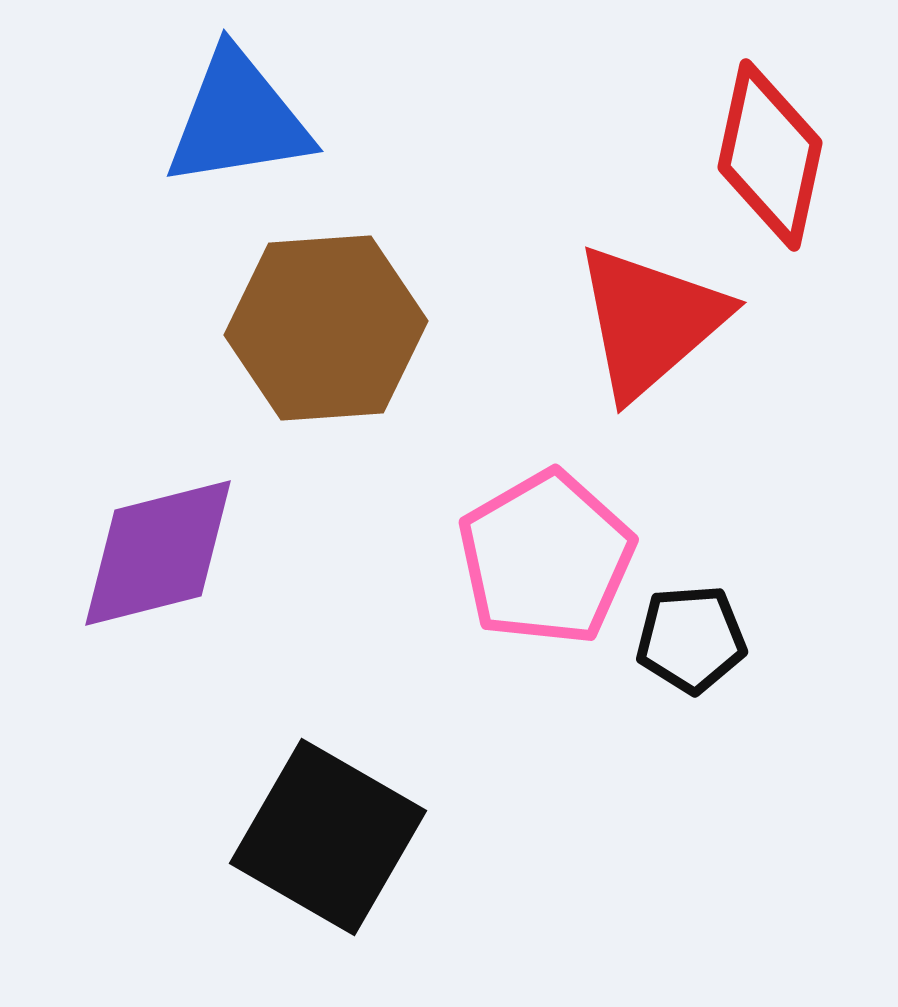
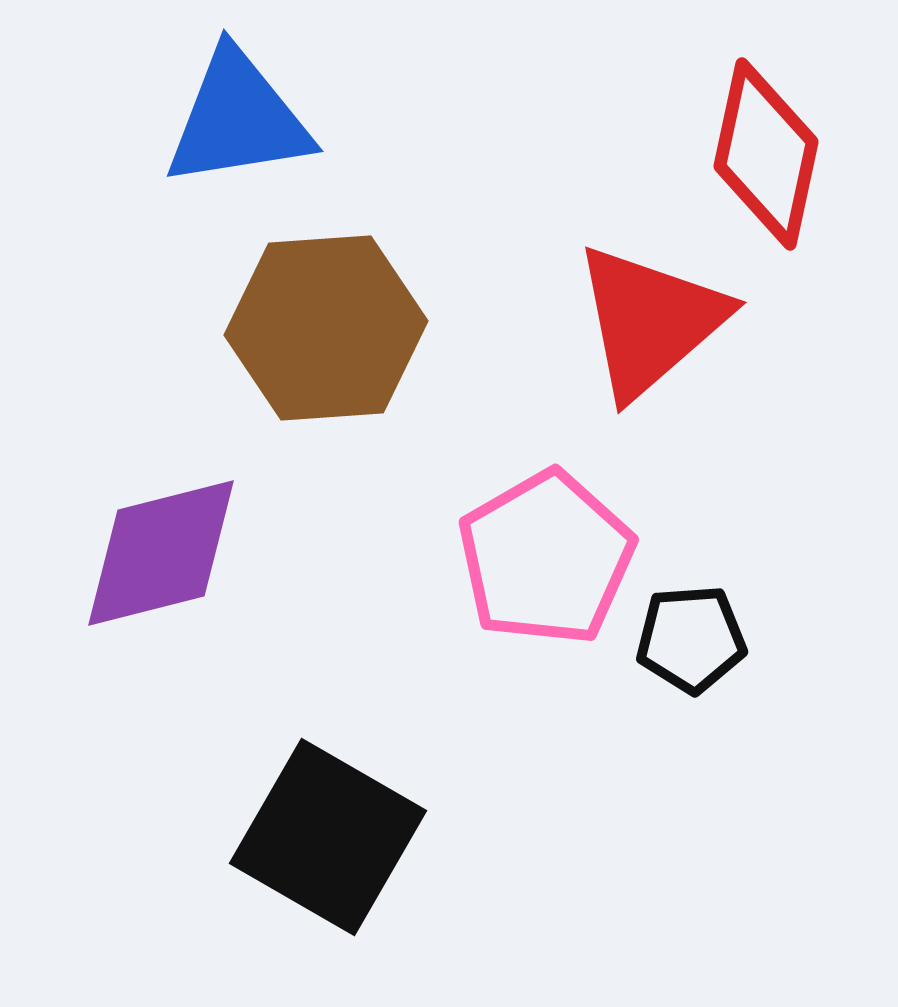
red diamond: moved 4 px left, 1 px up
purple diamond: moved 3 px right
